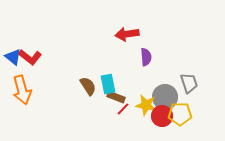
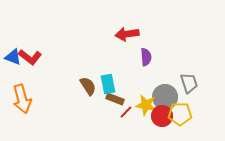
blue triangle: rotated 18 degrees counterclockwise
orange arrow: moved 9 px down
brown rectangle: moved 1 px left, 2 px down
red line: moved 3 px right, 3 px down
